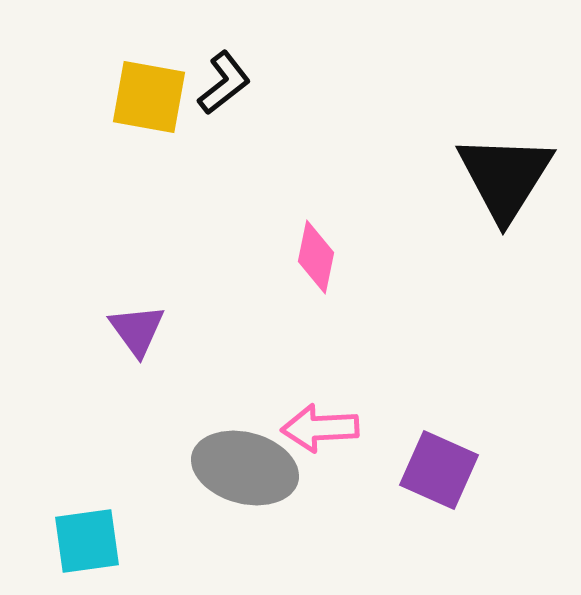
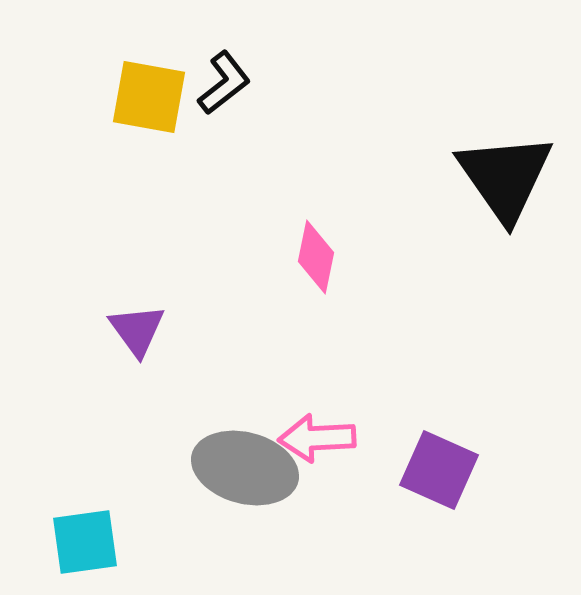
black triangle: rotated 7 degrees counterclockwise
pink arrow: moved 3 px left, 10 px down
cyan square: moved 2 px left, 1 px down
